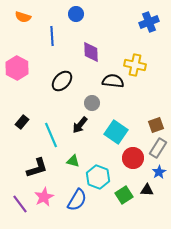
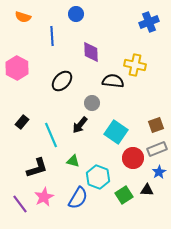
gray rectangle: moved 1 px left, 1 px down; rotated 36 degrees clockwise
blue semicircle: moved 1 px right, 2 px up
